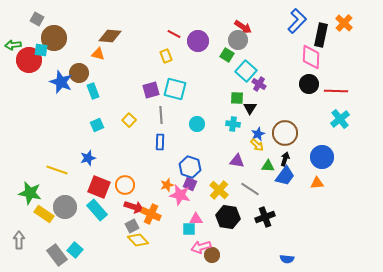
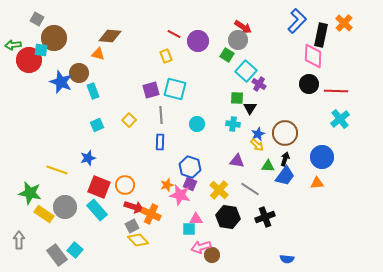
pink diamond at (311, 57): moved 2 px right, 1 px up
